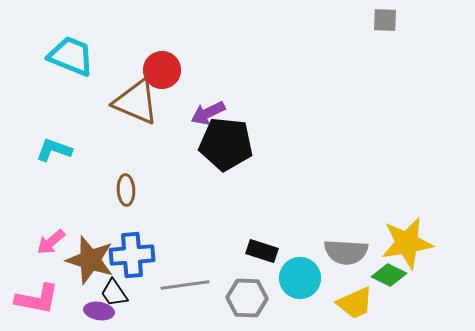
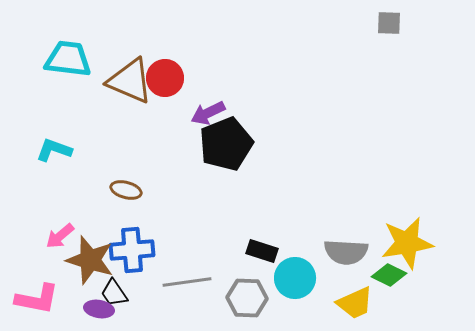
gray square: moved 4 px right, 3 px down
cyan trapezoid: moved 3 px left, 3 px down; rotated 15 degrees counterclockwise
red circle: moved 3 px right, 8 px down
brown triangle: moved 6 px left, 21 px up
black pentagon: rotated 28 degrees counterclockwise
brown ellipse: rotated 72 degrees counterclockwise
pink arrow: moved 9 px right, 6 px up
blue cross: moved 5 px up
cyan circle: moved 5 px left
gray line: moved 2 px right, 3 px up
purple ellipse: moved 2 px up
